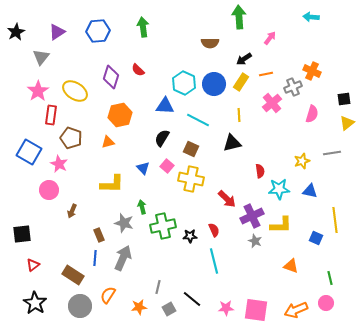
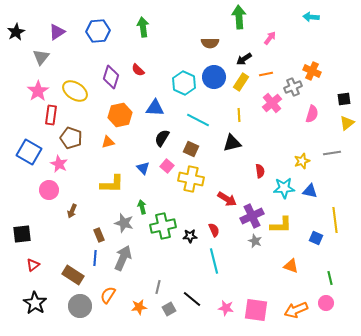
blue circle at (214, 84): moved 7 px up
blue triangle at (165, 106): moved 10 px left, 2 px down
cyan star at (279, 189): moved 5 px right, 1 px up
red arrow at (227, 199): rotated 12 degrees counterclockwise
pink star at (226, 308): rotated 14 degrees clockwise
